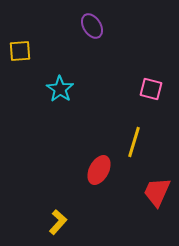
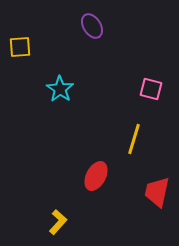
yellow square: moved 4 px up
yellow line: moved 3 px up
red ellipse: moved 3 px left, 6 px down
red trapezoid: rotated 12 degrees counterclockwise
